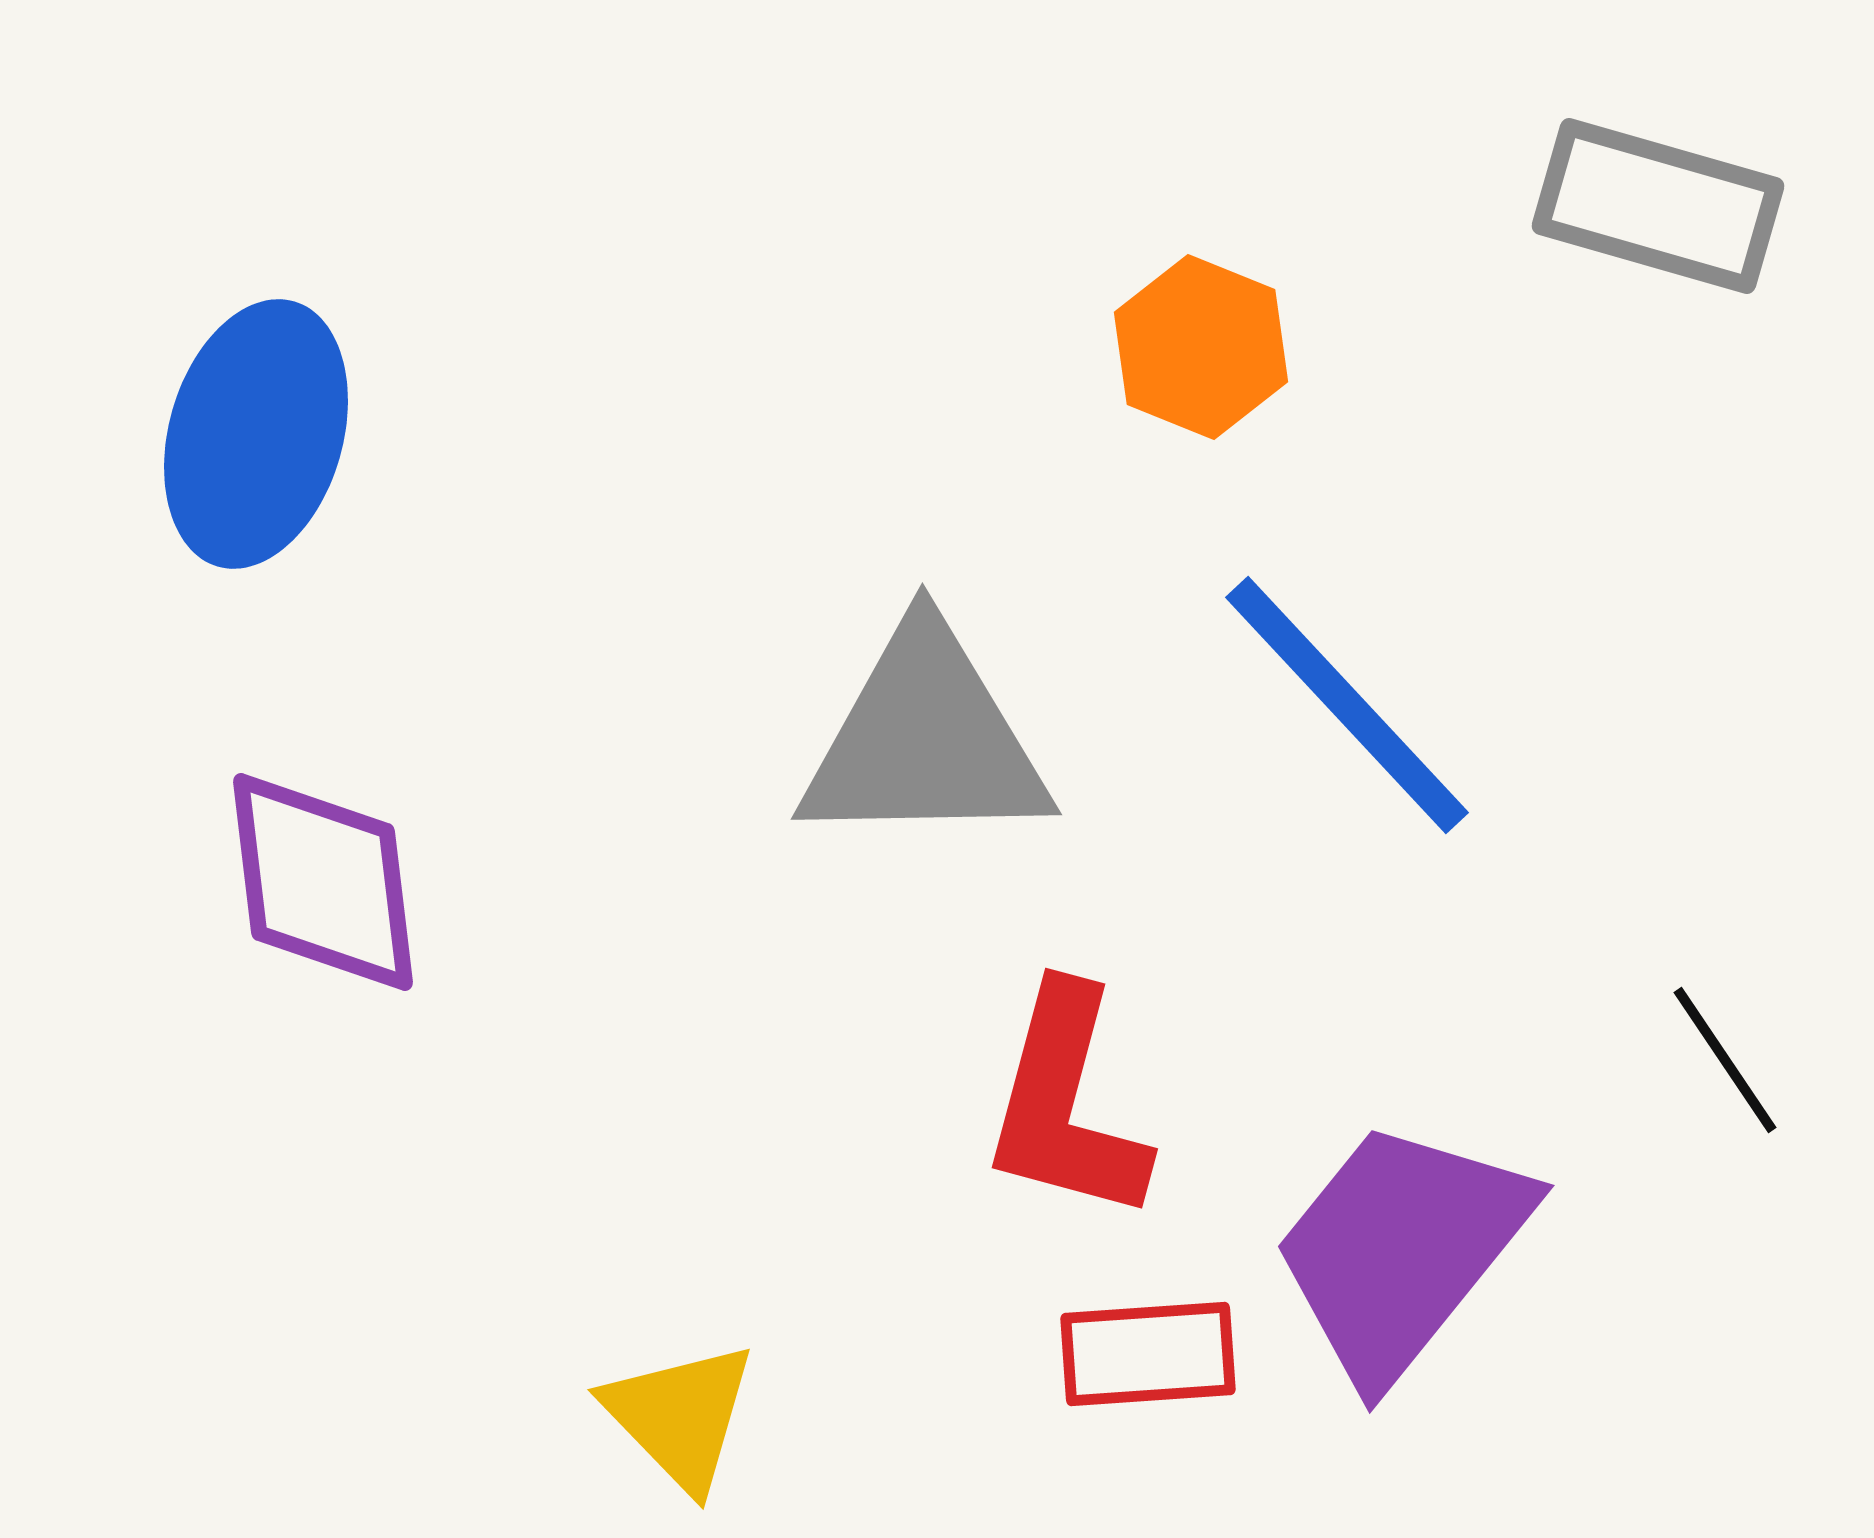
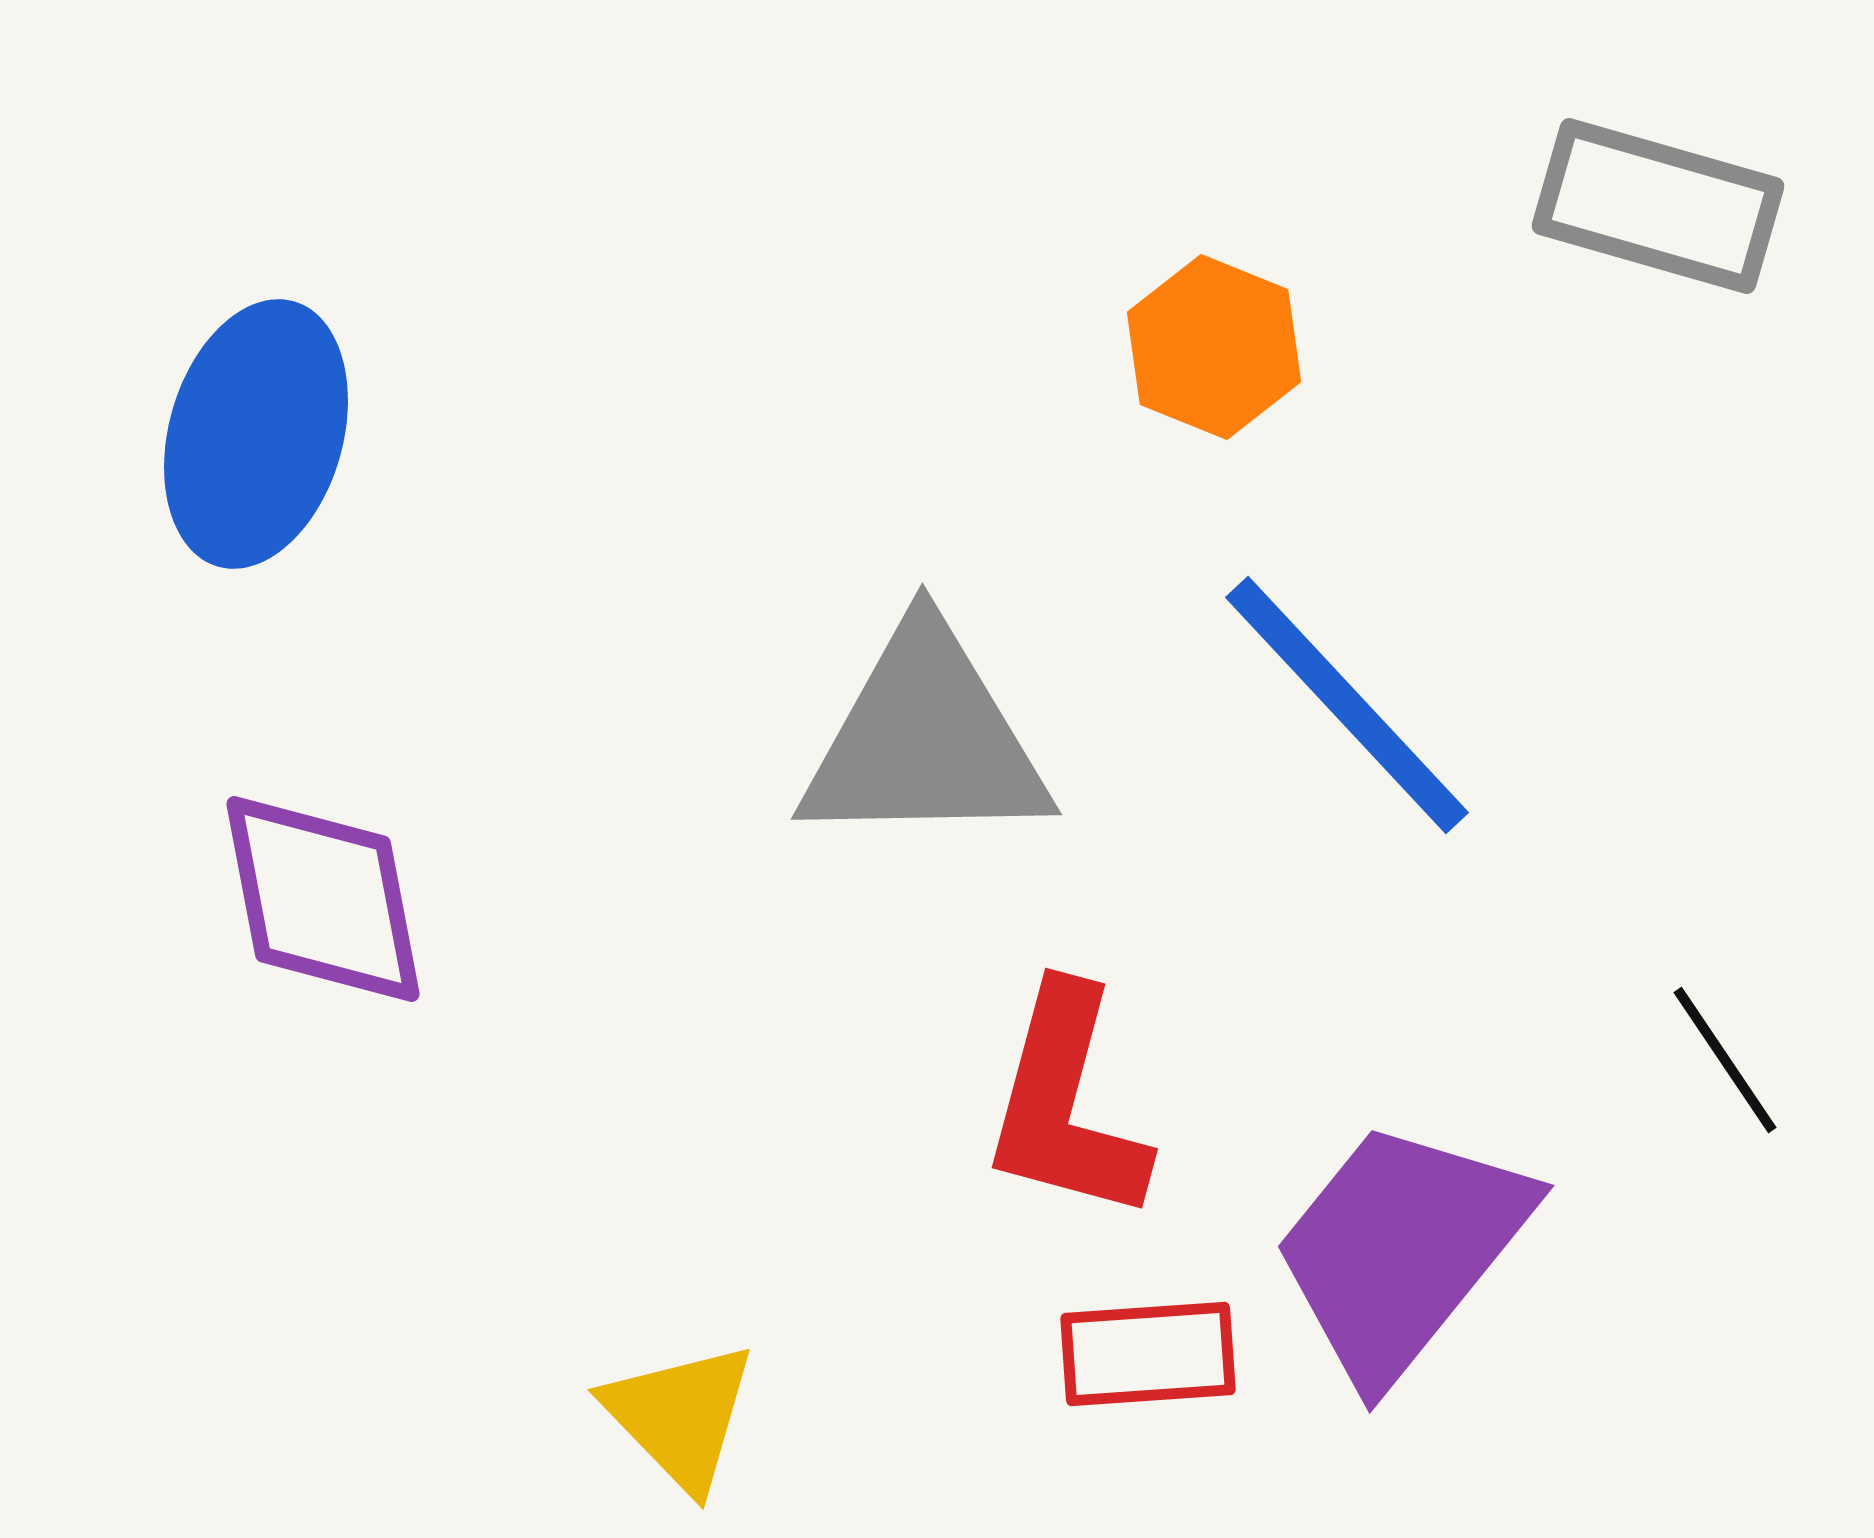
orange hexagon: moved 13 px right
purple diamond: moved 17 px down; rotated 4 degrees counterclockwise
